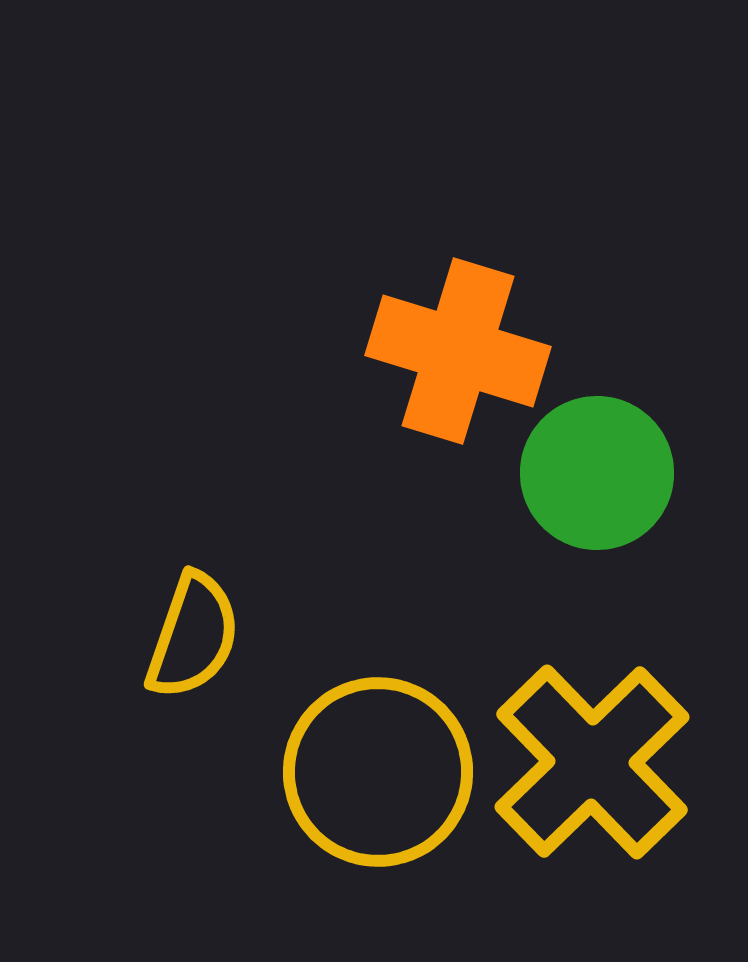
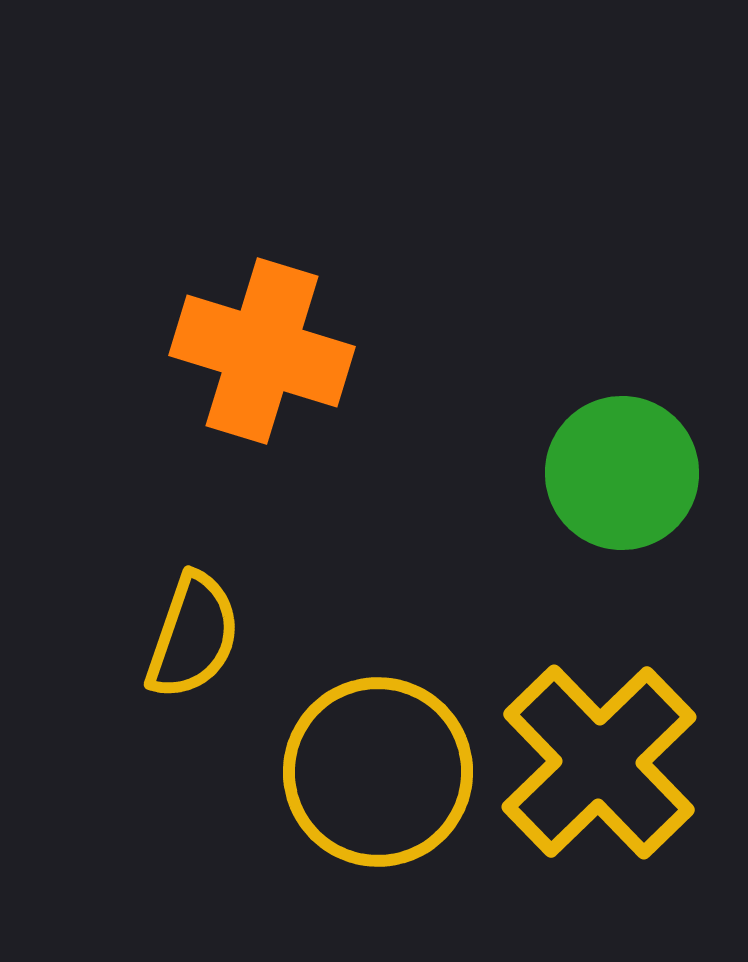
orange cross: moved 196 px left
green circle: moved 25 px right
yellow cross: moved 7 px right
